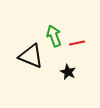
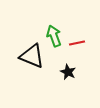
black triangle: moved 1 px right
